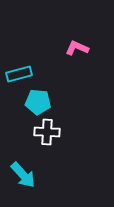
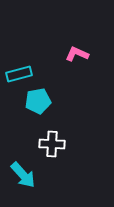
pink L-shape: moved 6 px down
cyan pentagon: moved 1 px up; rotated 15 degrees counterclockwise
white cross: moved 5 px right, 12 px down
